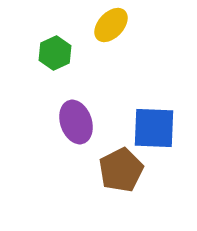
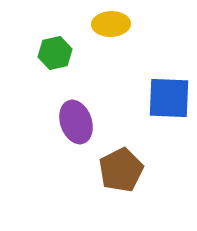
yellow ellipse: moved 1 px up; rotated 45 degrees clockwise
green hexagon: rotated 12 degrees clockwise
blue square: moved 15 px right, 30 px up
